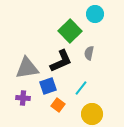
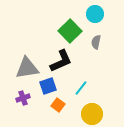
gray semicircle: moved 7 px right, 11 px up
purple cross: rotated 24 degrees counterclockwise
